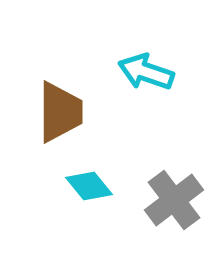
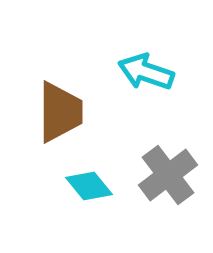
gray cross: moved 6 px left, 25 px up
